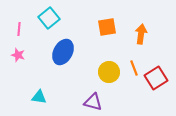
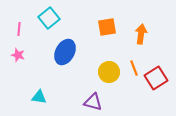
blue ellipse: moved 2 px right
